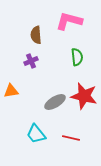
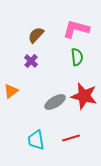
pink L-shape: moved 7 px right, 8 px down
brown semicircle: rotated 48 degrees clockwise
purple cross: rotated 24 degrees counterclockwise
orange triangle: rotated 28 degrees counterclockwise
cyan trapezoid: moved 6 px down; rotated 30 degrees clockwise
red line: rotated 30 degrees counterclockwise
